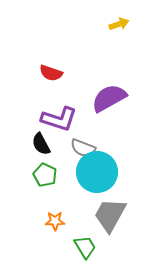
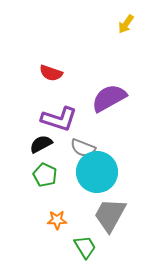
yellow arrow: moved 7 px right; rotated 144 degrees clockwise
black semicircle: rotated 90 degrees clockwise
orange star: moved 2 px right, 1 px up
